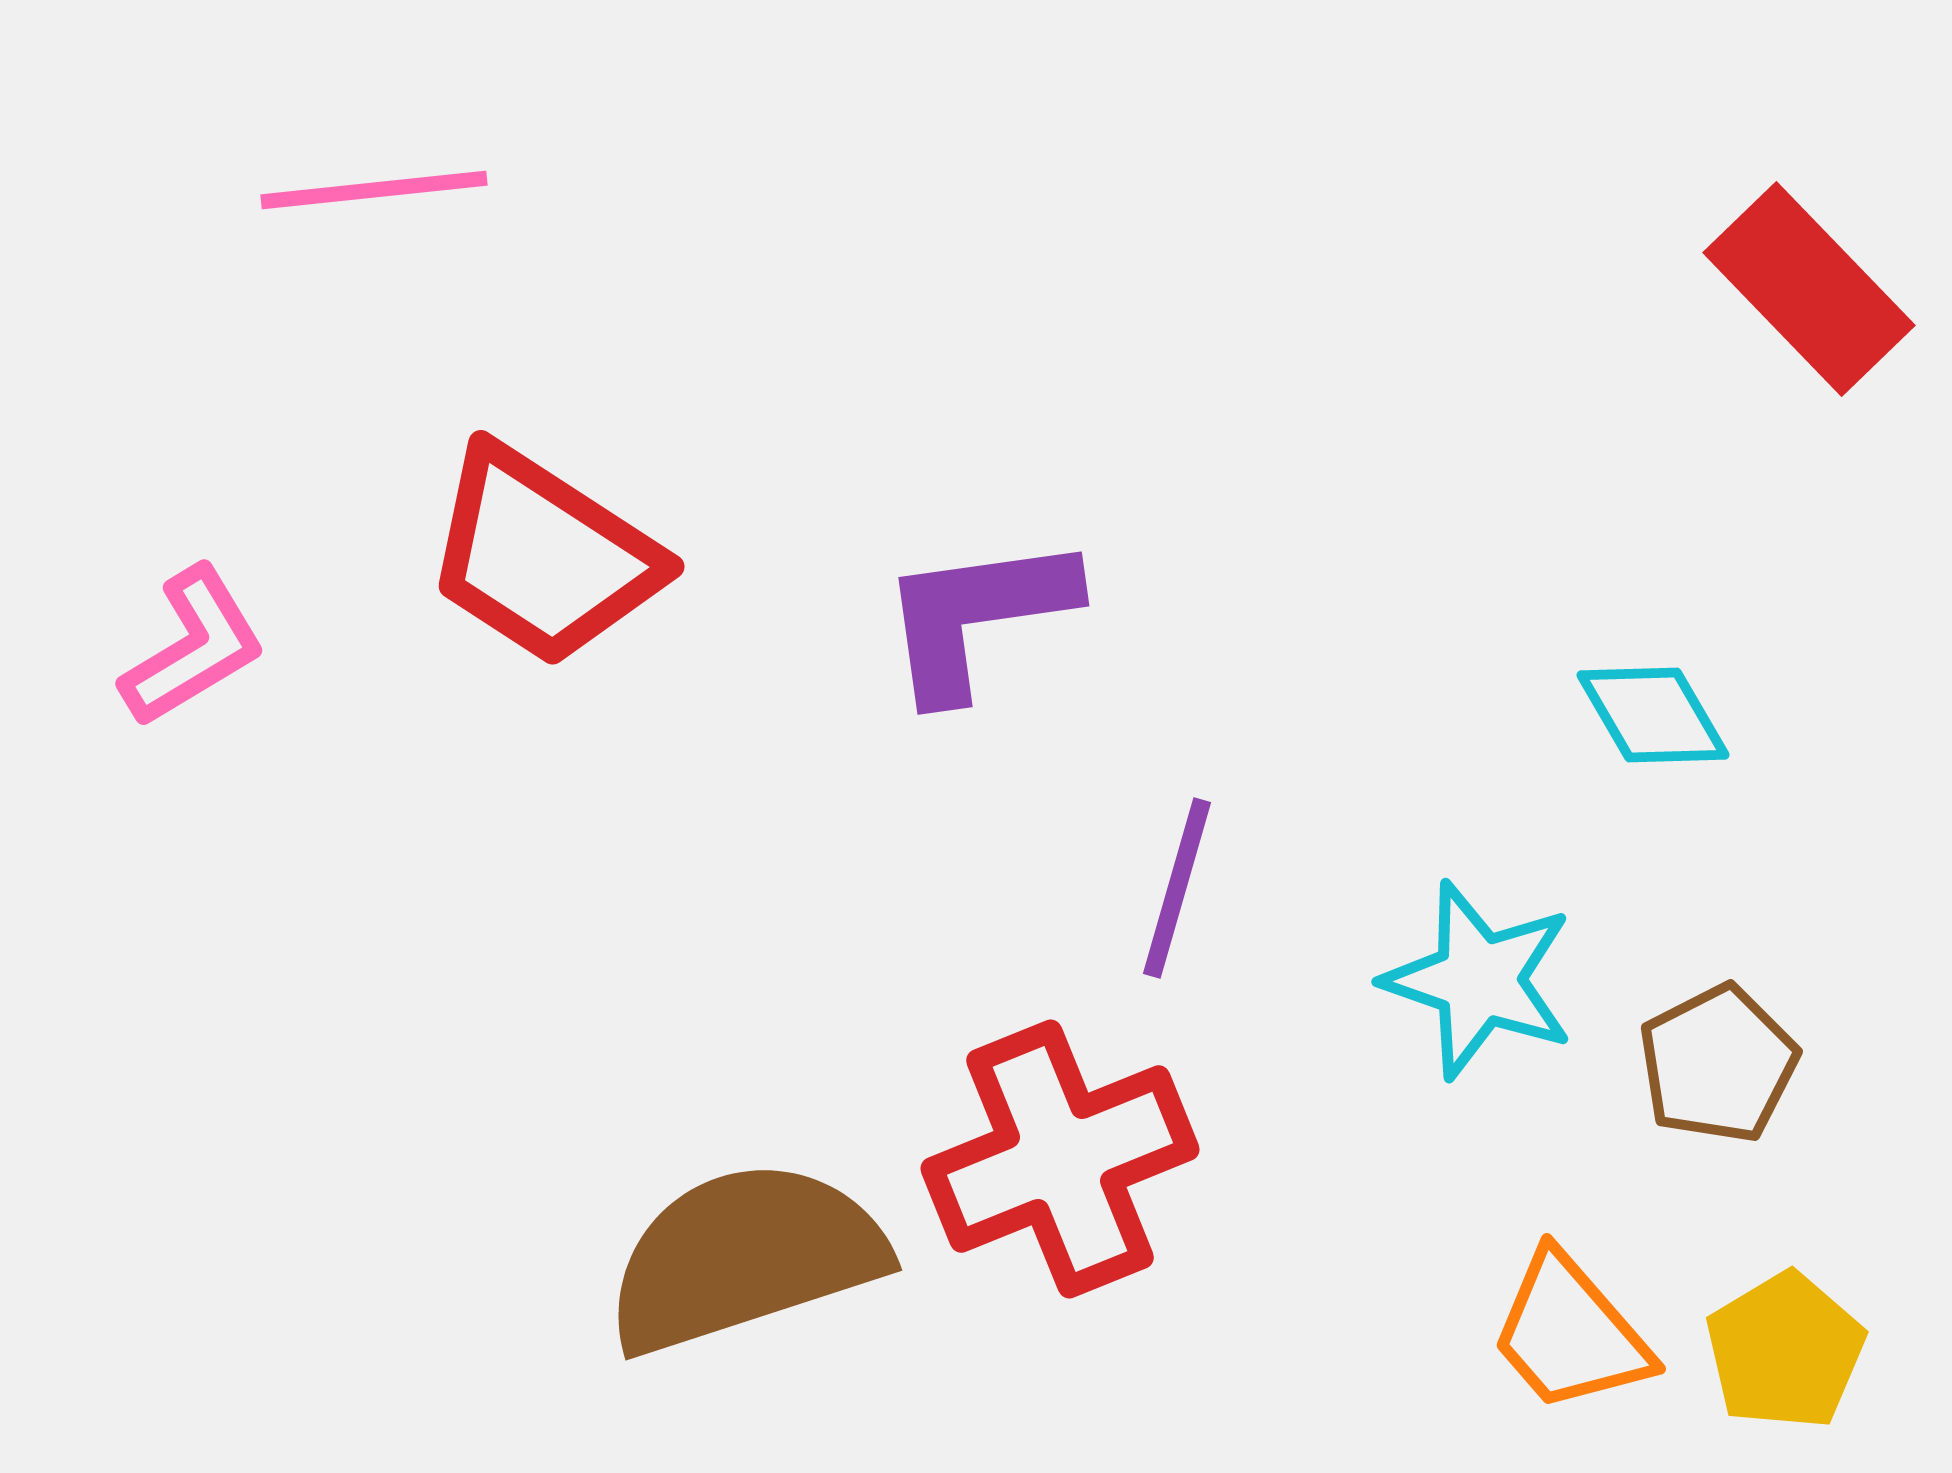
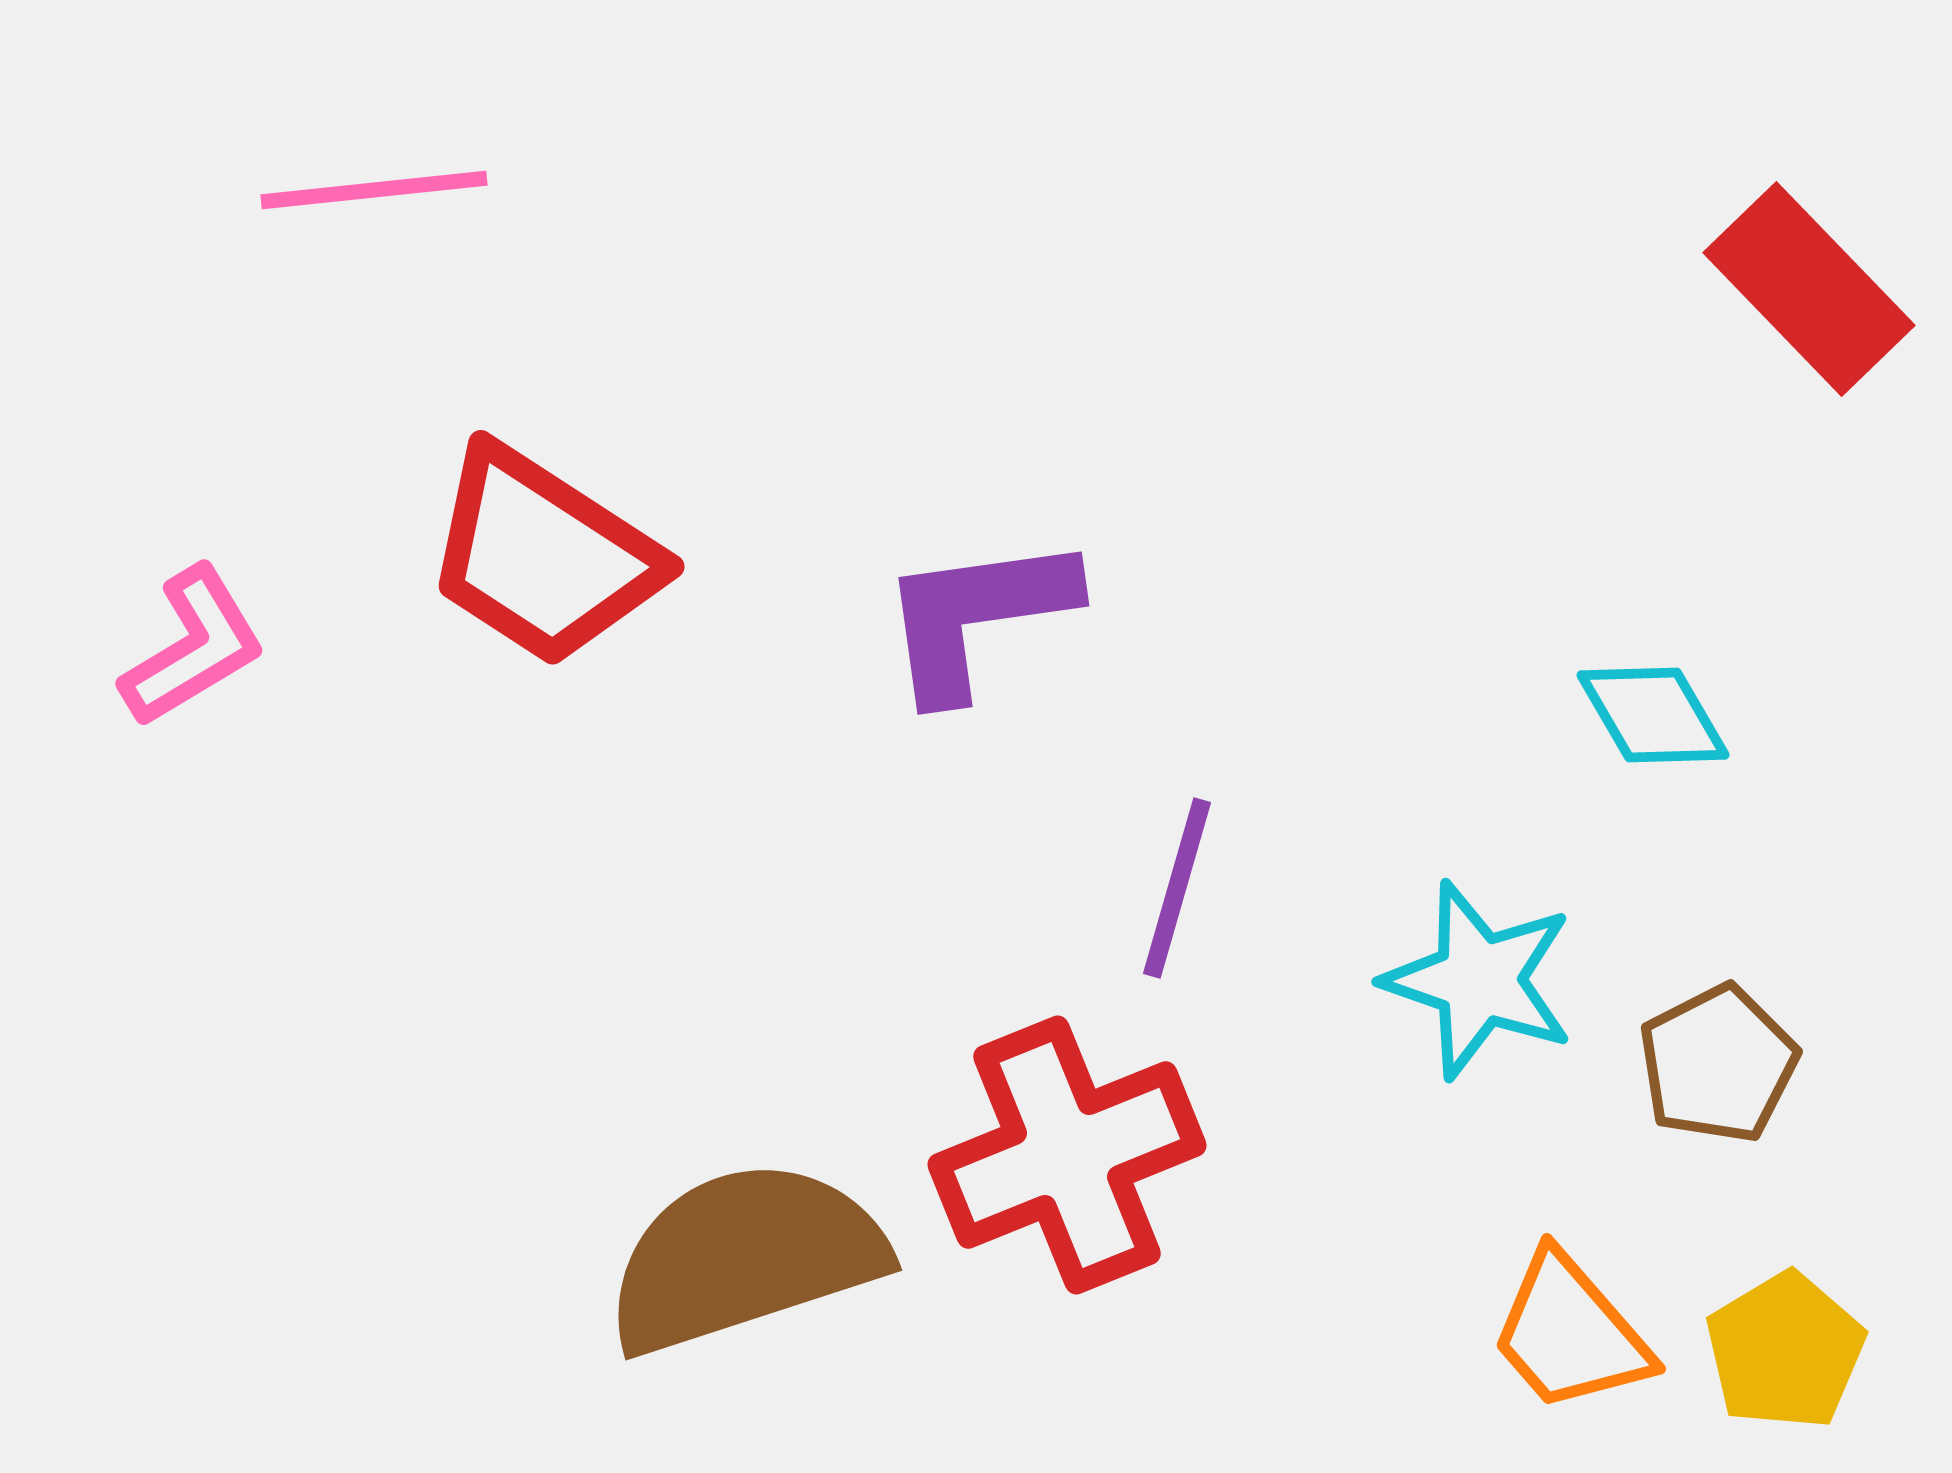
red cross: moved 7 px right, 4 px up
